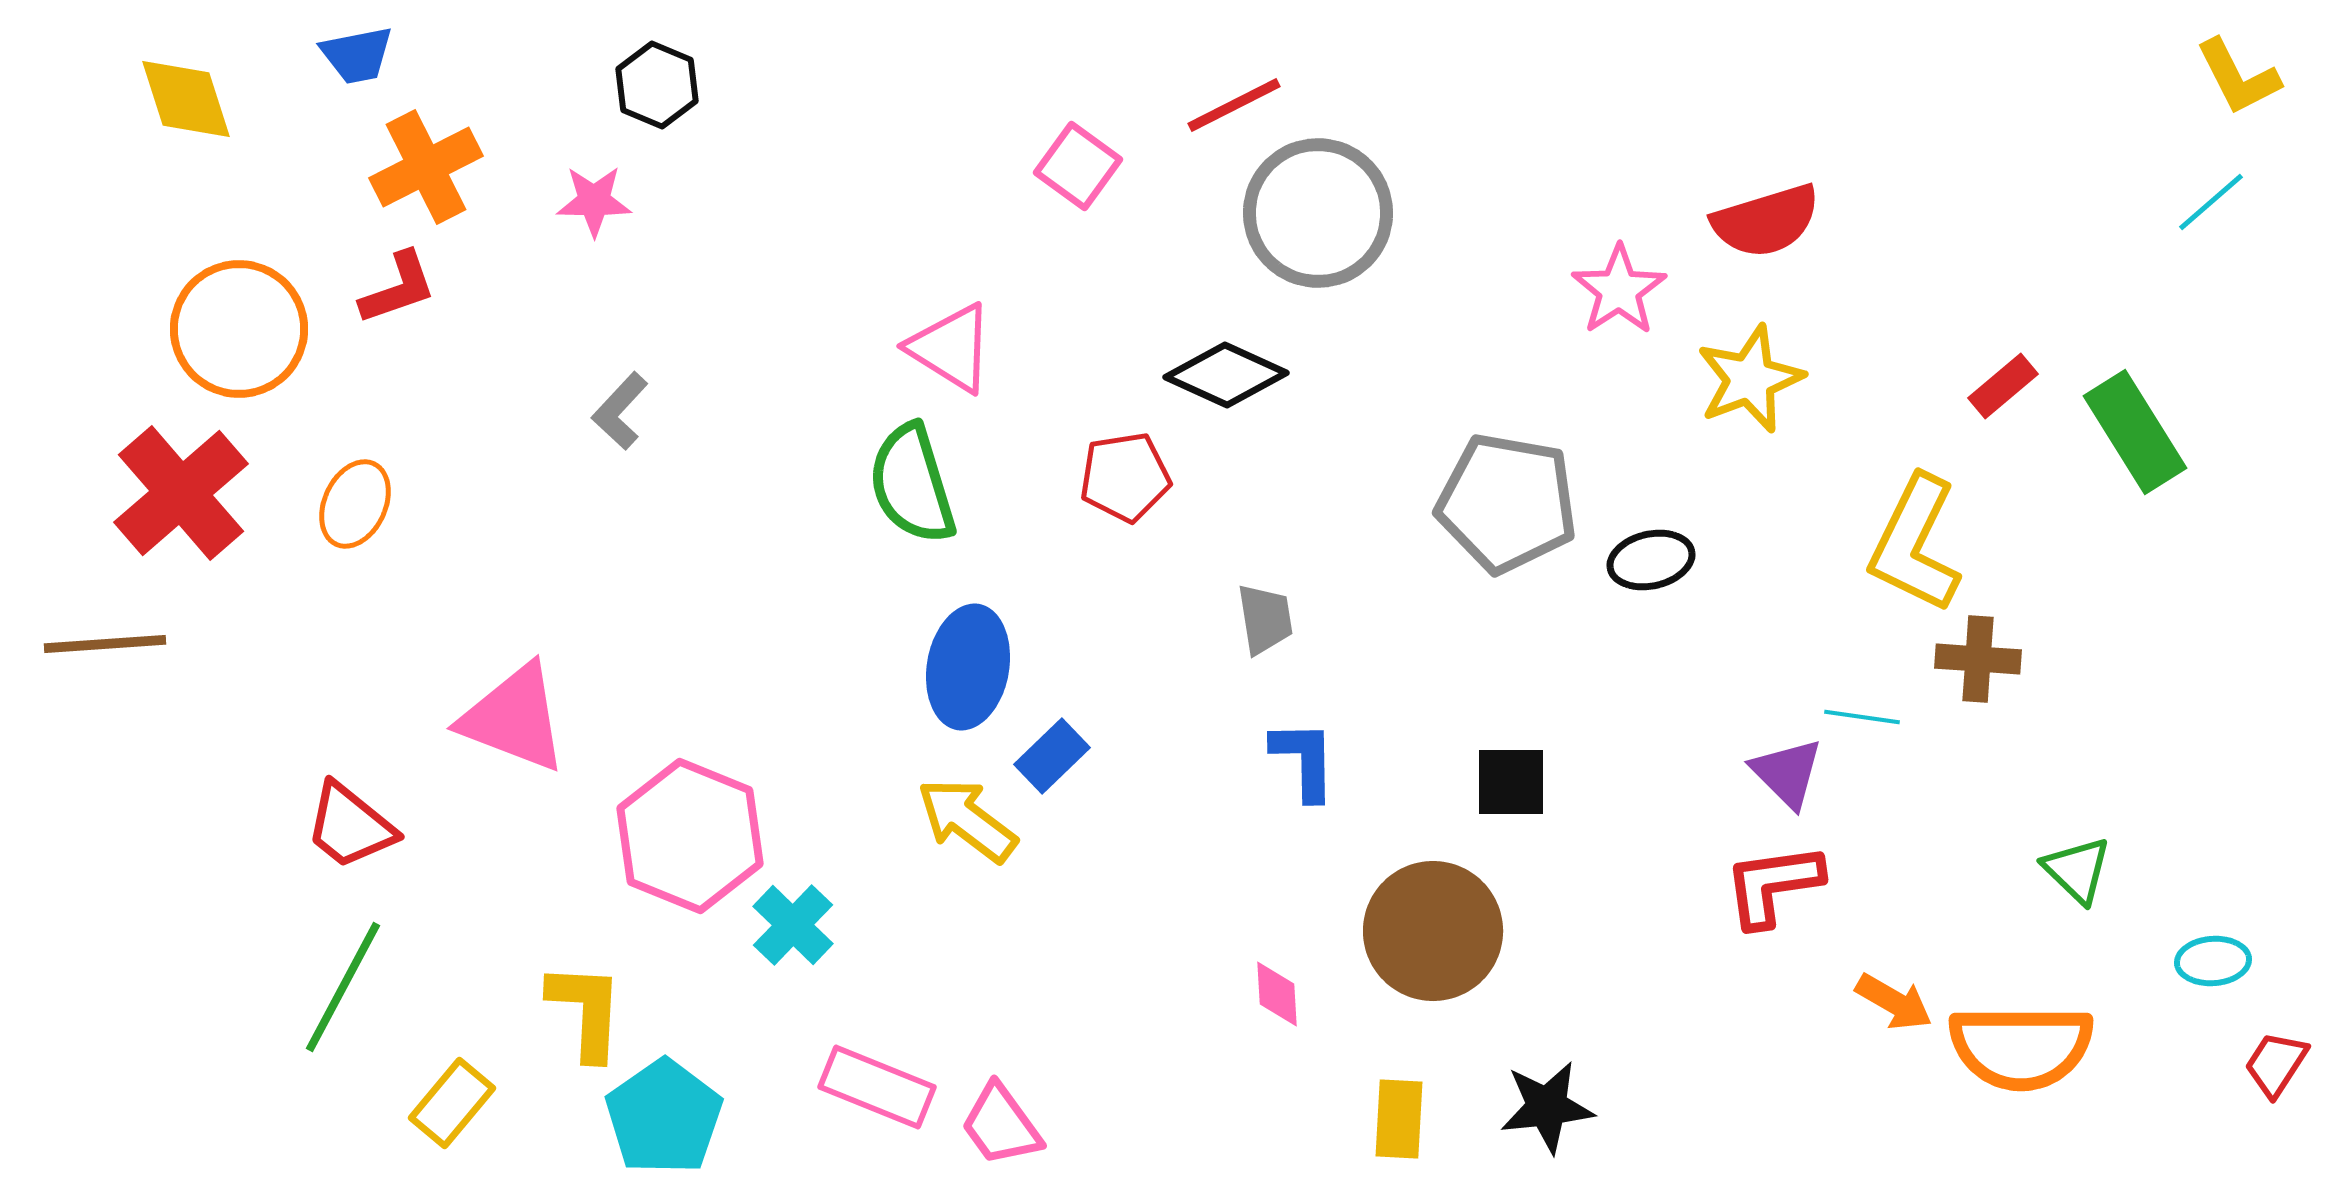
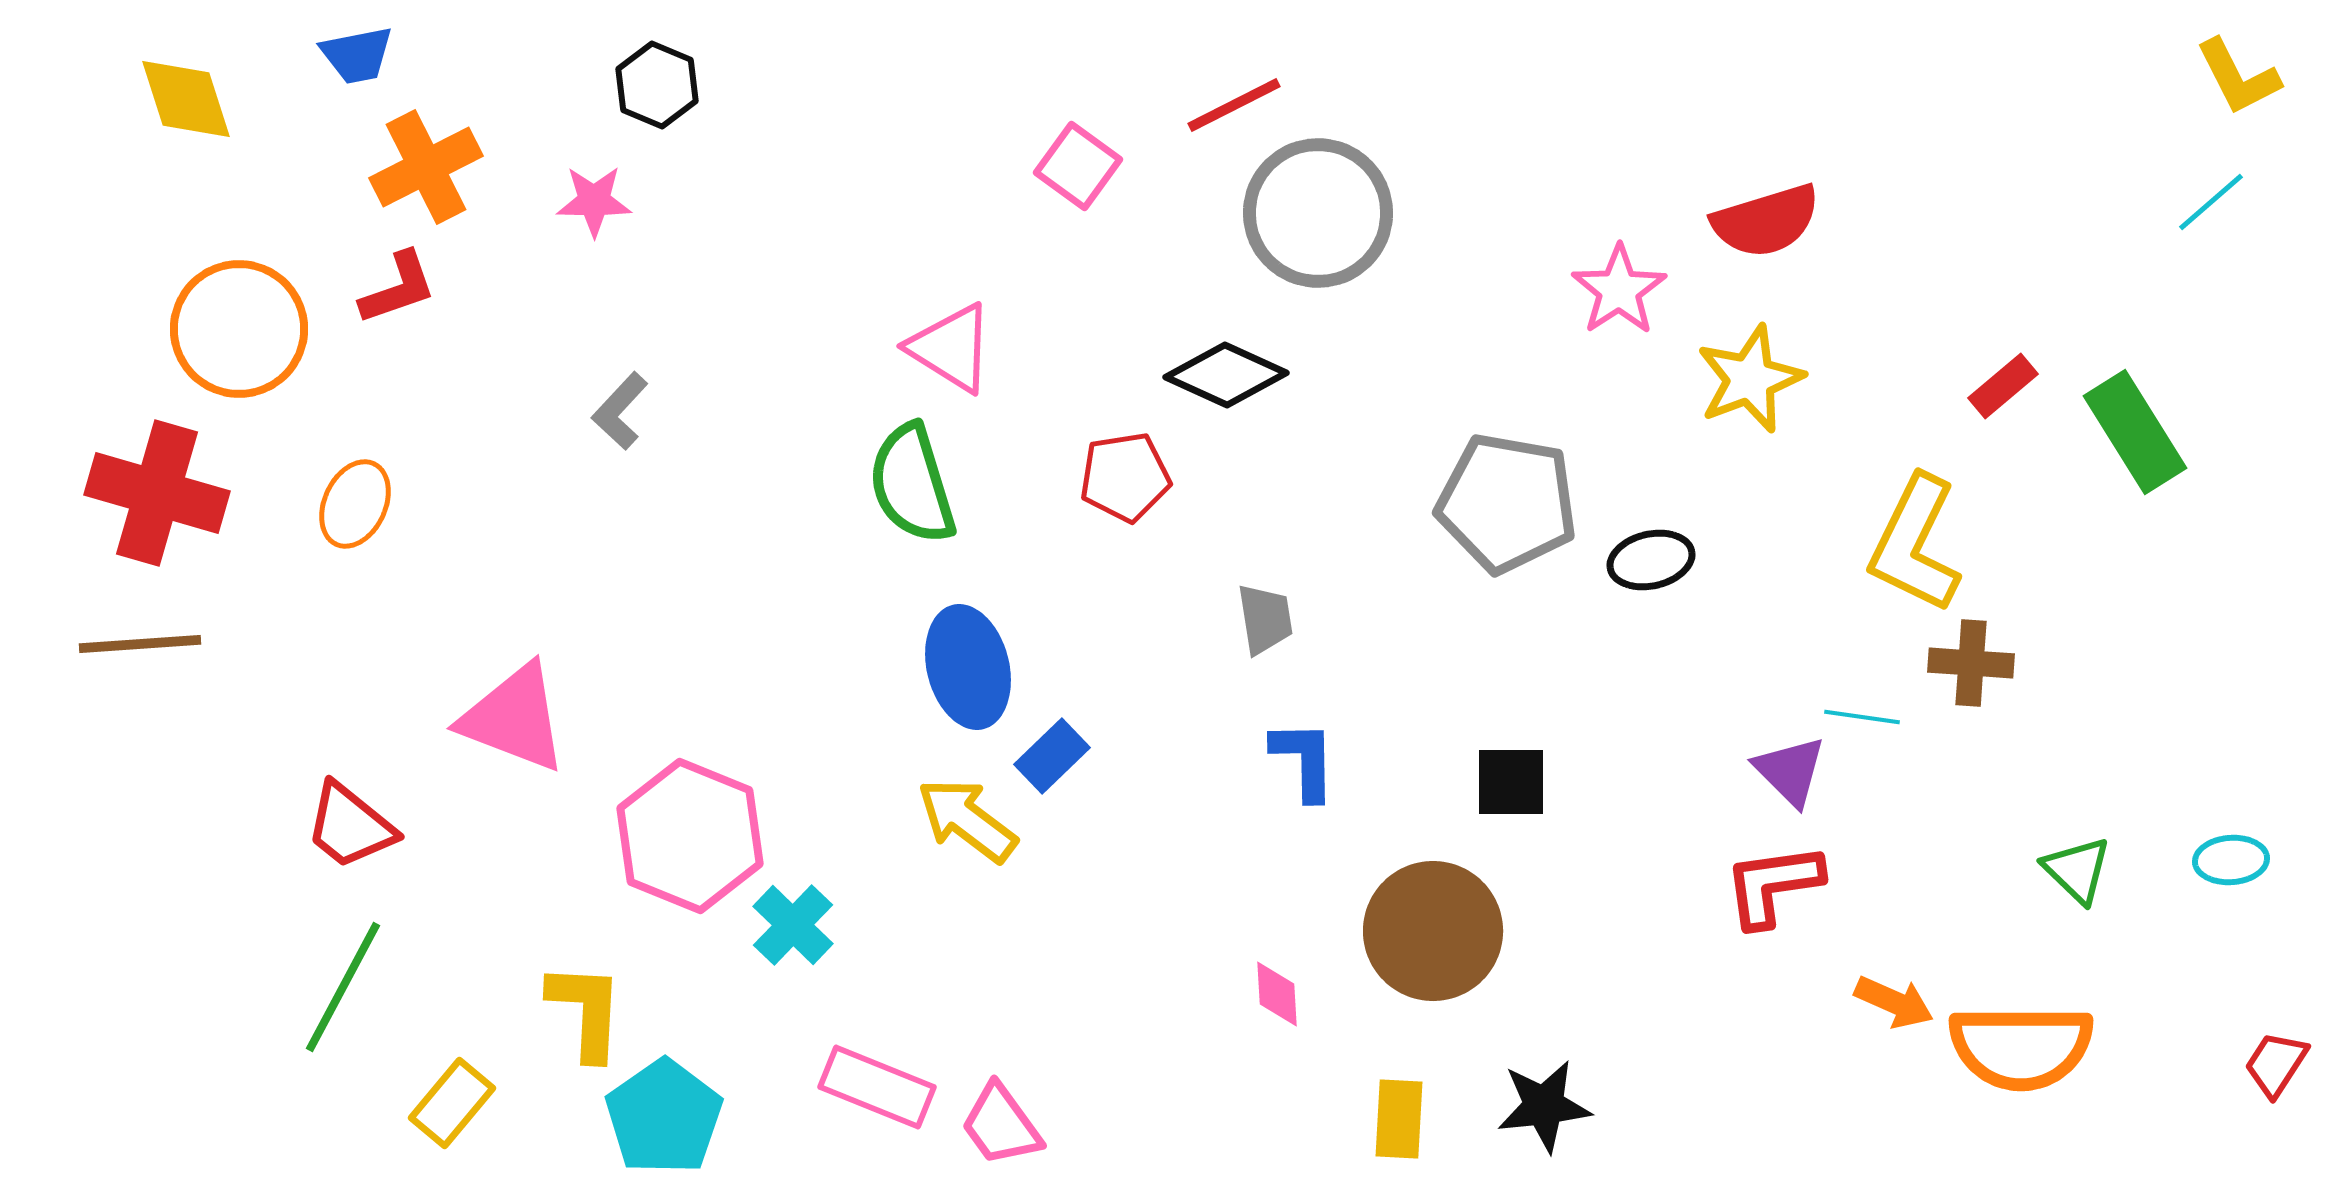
red cross at (181, 493): moved 24 px left; rotated 33 degrees counterclockwise
brown line at (105, 644): moved 35 px right
brown cross at (1978, 659): moved 7 px left, 4 px down
blue ellipse at (968, 667): rotated 24 degrees counterclockwise
purple triangle at (1787, 773): moved 3 px right, 2 px up
cyan ellipse at (2213, 961): moved 18 px right, 101 px up
orange arrow at (1894, 1002): rotated 6 degrees counterclockwise
black star at (1547, 1107): moved 3 px left, 1 px up
